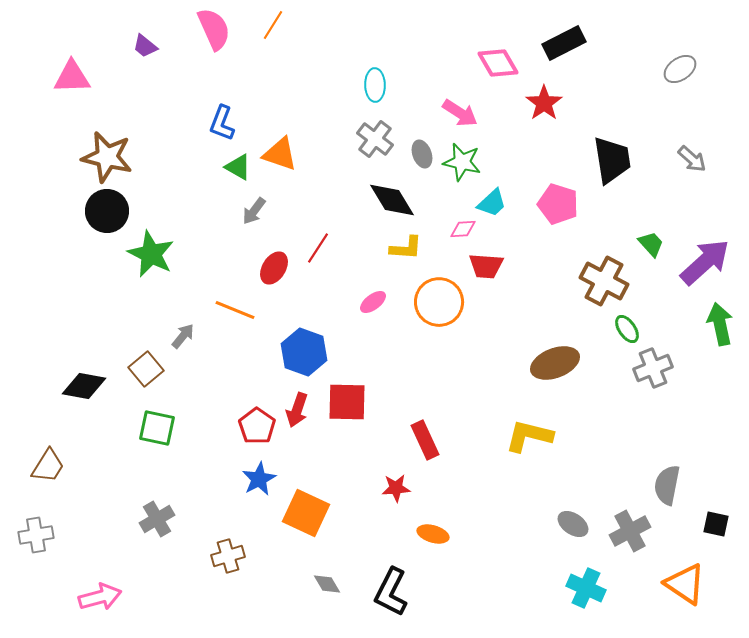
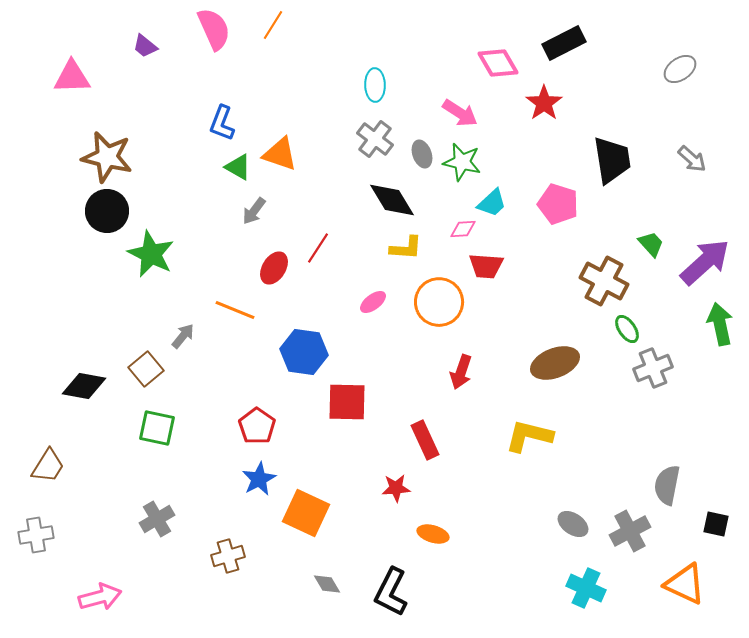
blue hexagon at (304, 352): rotated 12 degrees counterclockwise
red arrow at (297, 410): moved 164 px right, 38 px up
orange triangle at (685, 584): rotated 9 degrees counterclockwise
